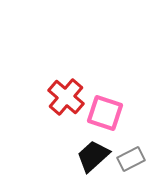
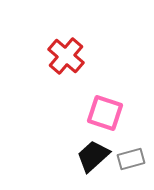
red cross: moved 41 px up
gray rectangle: rotated 12 degrees clockwise
